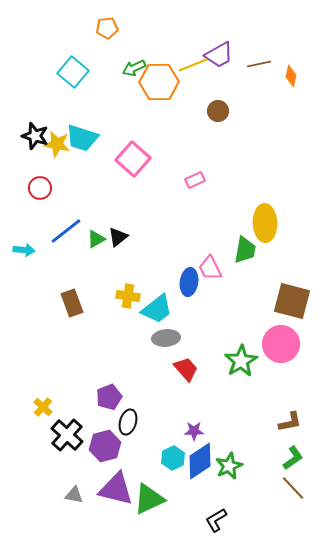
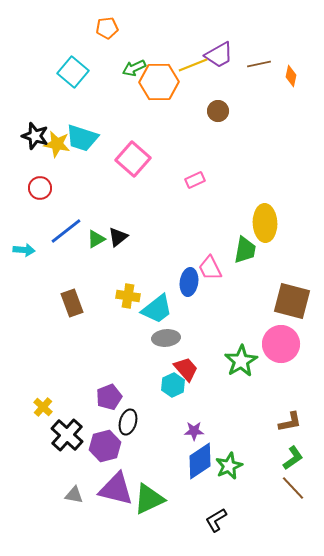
cyan hexagon at (173, 458): moved 73 px up
